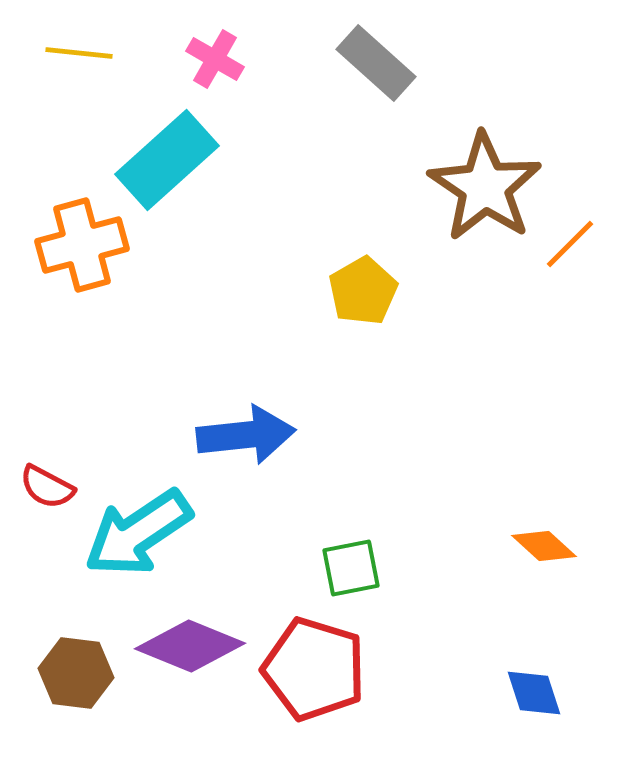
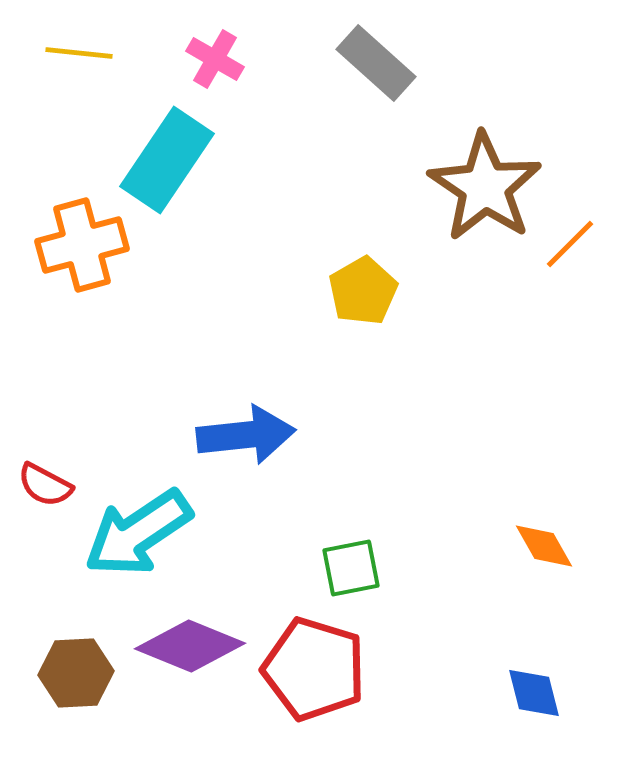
cyan rectangle: rotated 14 degrees counterclockwise
red semicircle: moved 2 px left, 2 px up
orange diamond: rotated 18 degrees clockwise
brown hexagon: rotated 10 degrees counterclockwise
blue diamond: rotated 4 degrees clockwise
